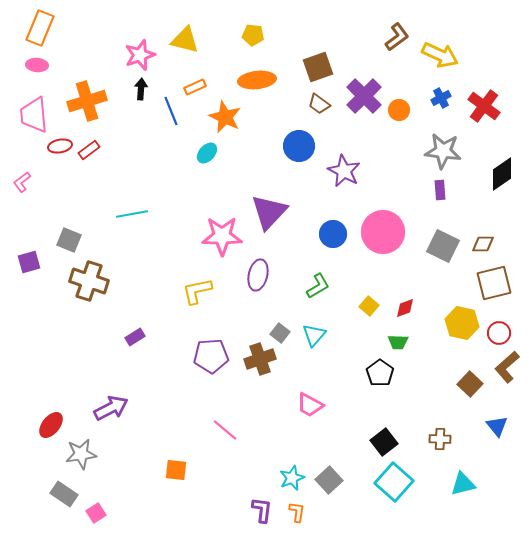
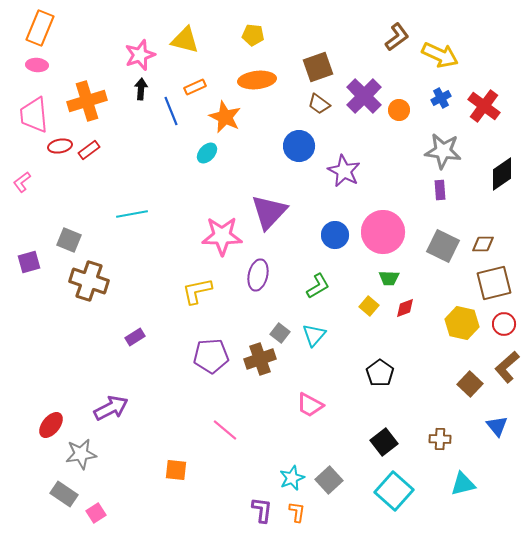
blue circle at (333, 234): moved 2 px right, 1 px down
red circle at (499, 333): moved 5 px right, 9 px up
green trapezoid at (398, 342): moved 9 px left, 64 px up
cyan square at (394, 482): moved 9 px down
